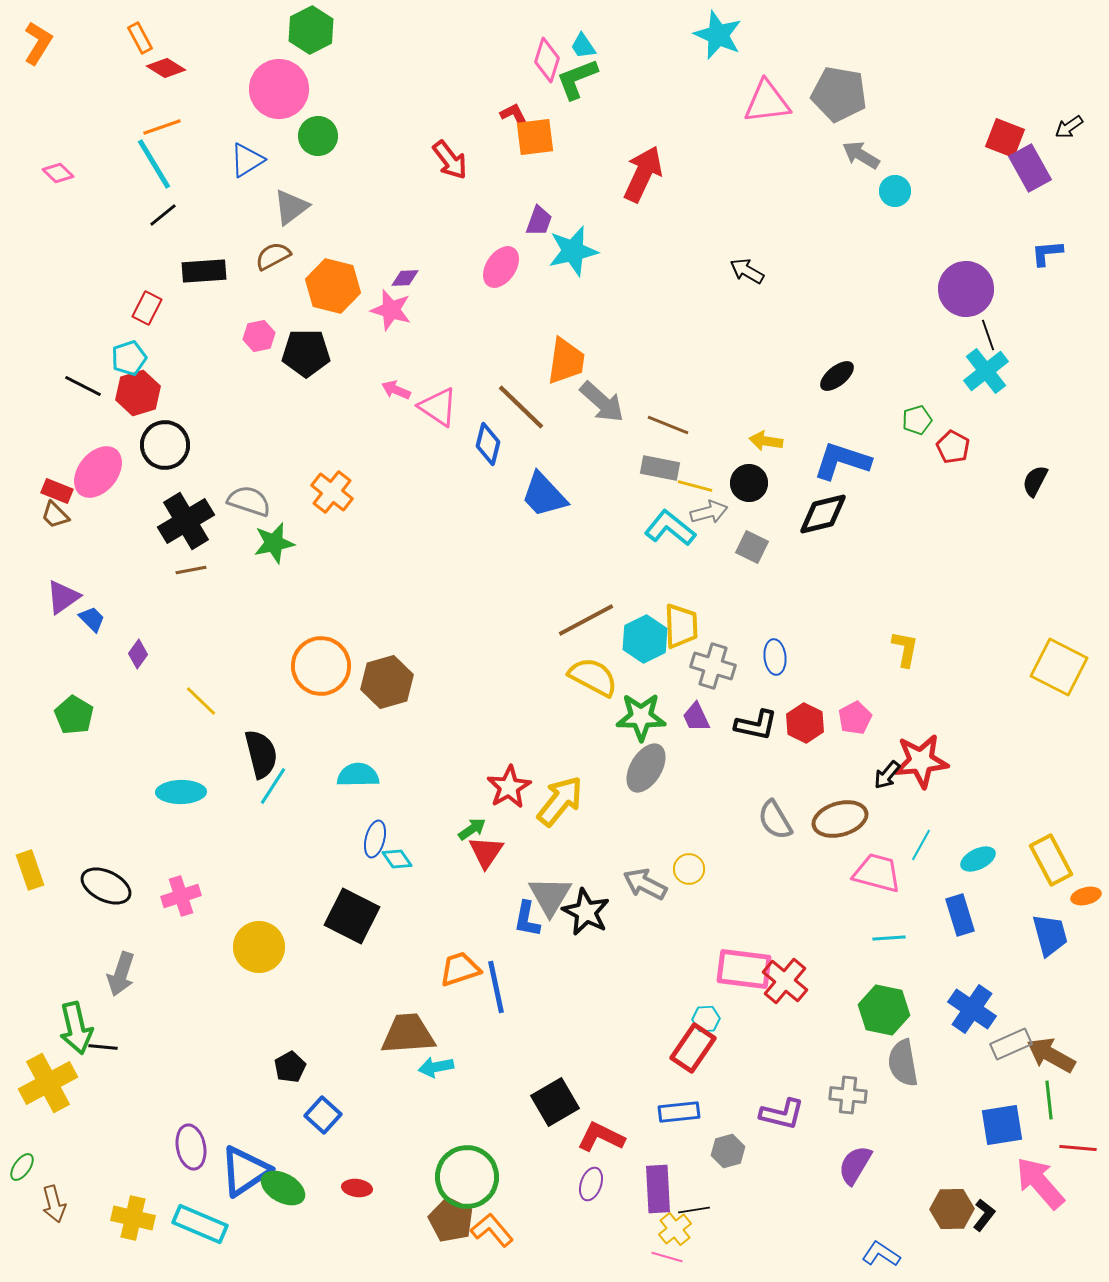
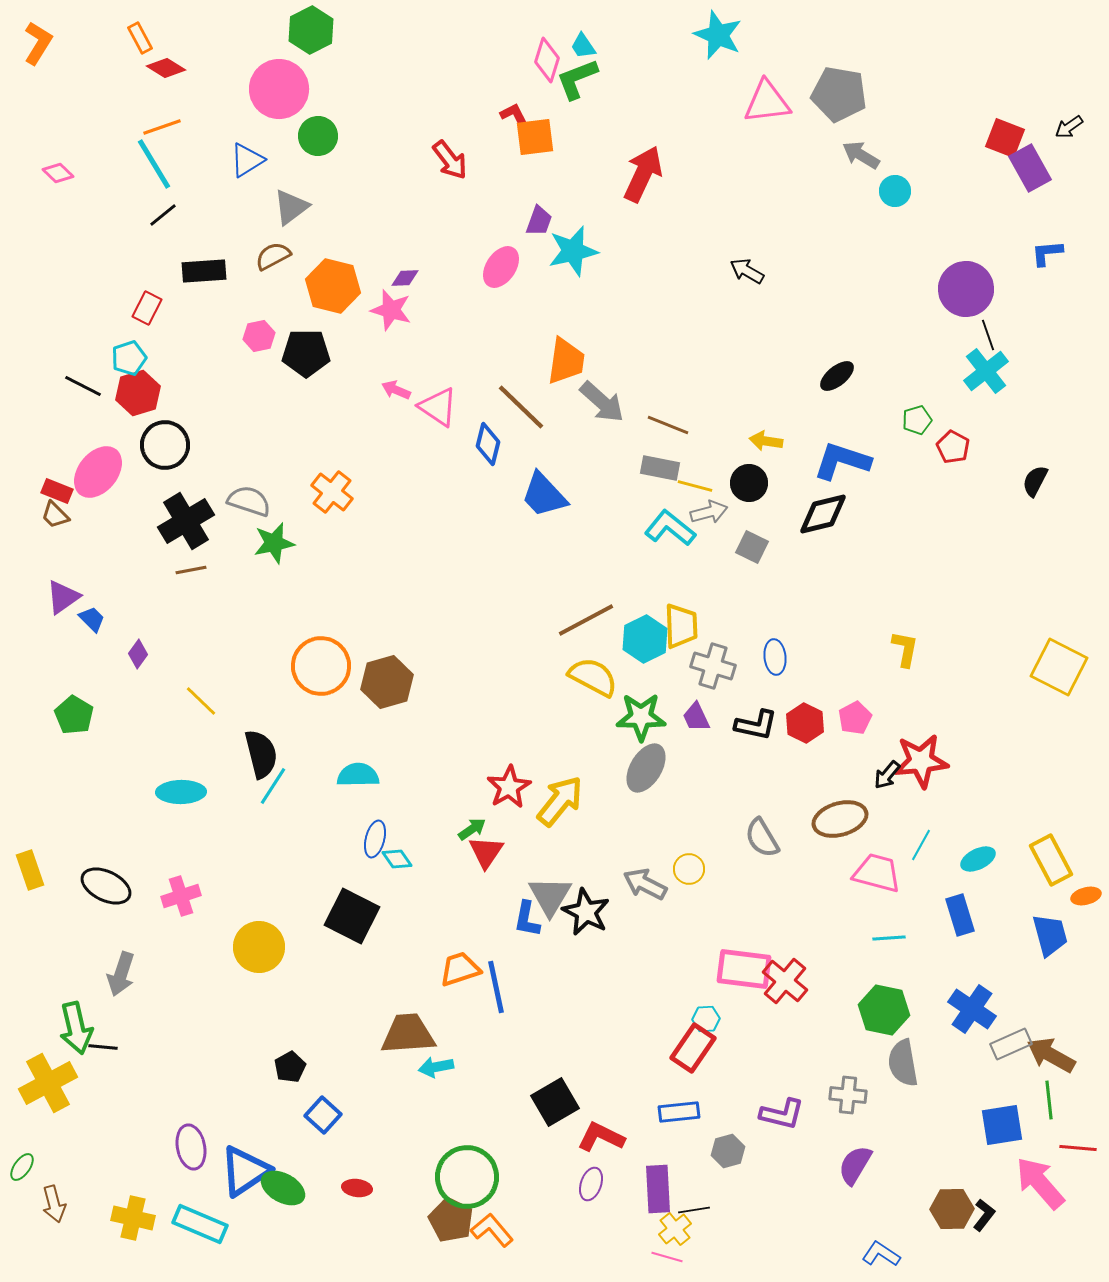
gray semicircle at (775, 820): moved 13 px left, 18 px down
